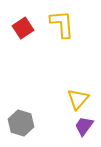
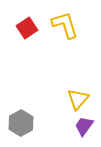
yellow L-shape: moved 3 px right, 1 px down; rotated 12 degrees counterclockwise
red square: moved 4 px right
gray hexagon: rotated 15 degrees clockwise
